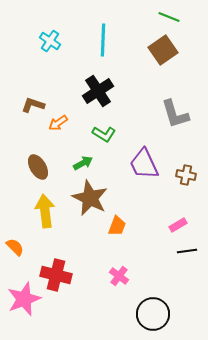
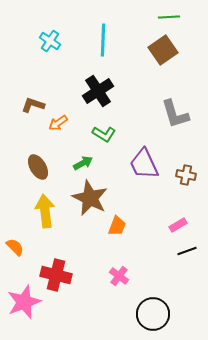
green line: rotated 25 degrees counterclockwise
black line: rotated 12 degrees counterclockwise
pink star: moved 3 px down
